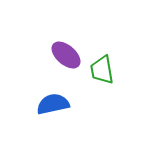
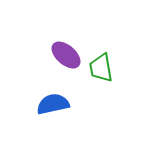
green trapezoid: moved 1 px left, 2 px up
